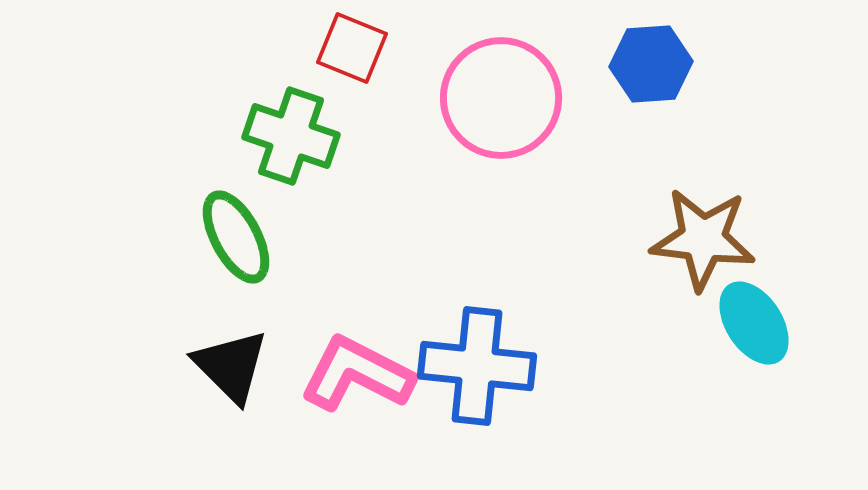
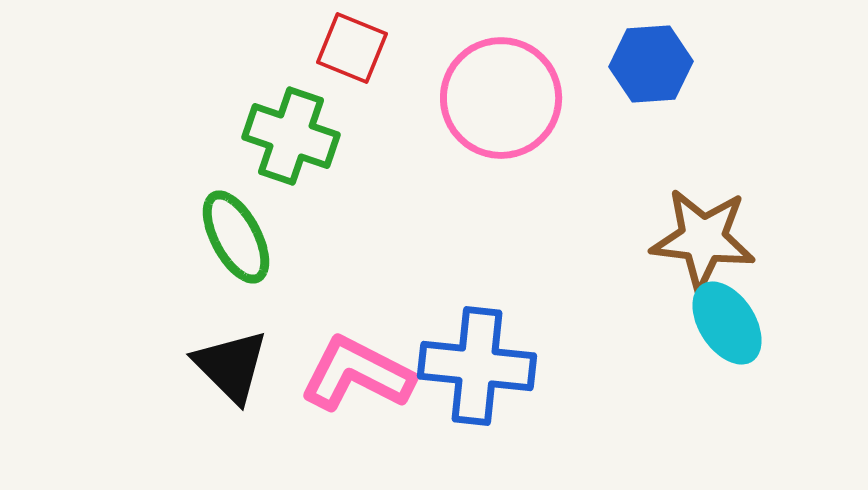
cyan ellipse: moved 27 px left
